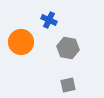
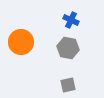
blue cross: moved 22 px right
